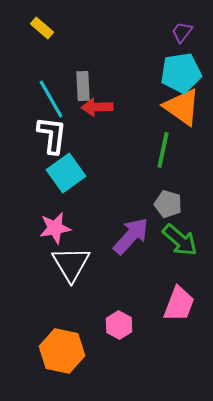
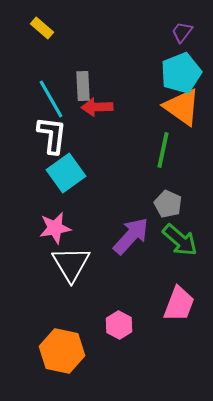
cyan pentagon: rotated 12 degrees counterclockwise
gray pentagon: rotated 8 degrees clockwise
